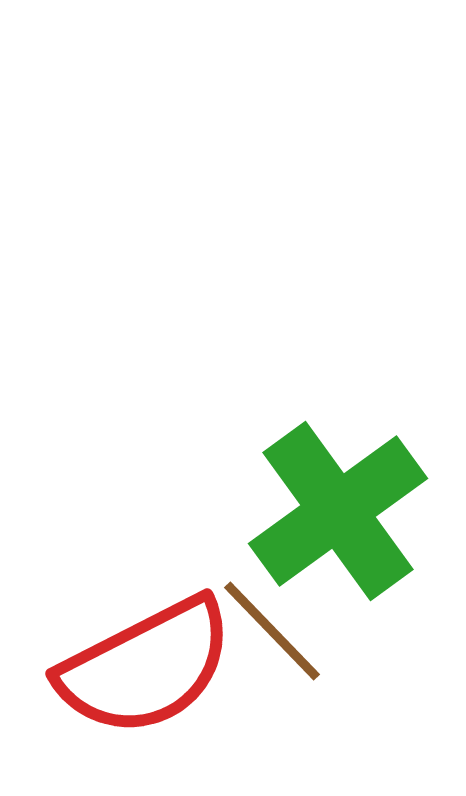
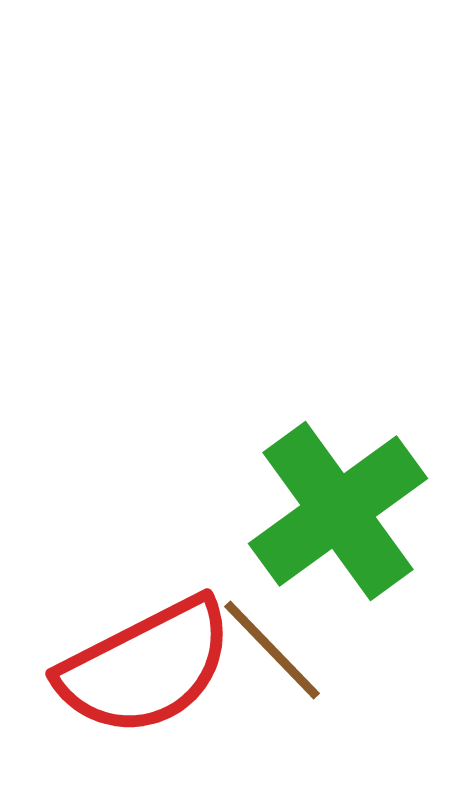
brown line: moved 19 px down
